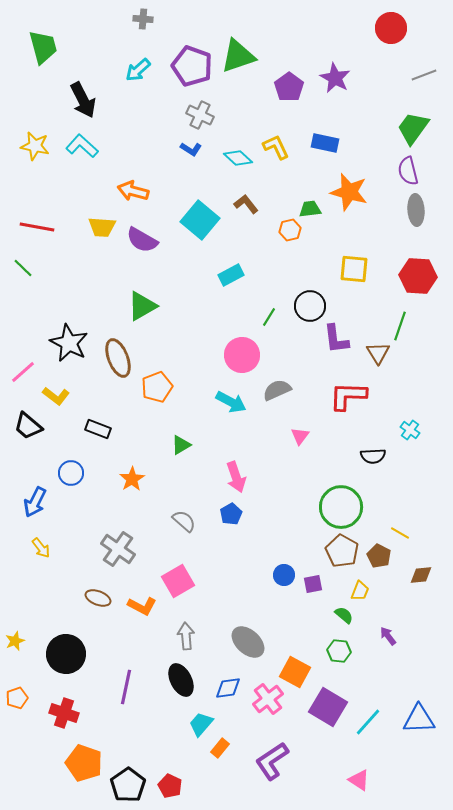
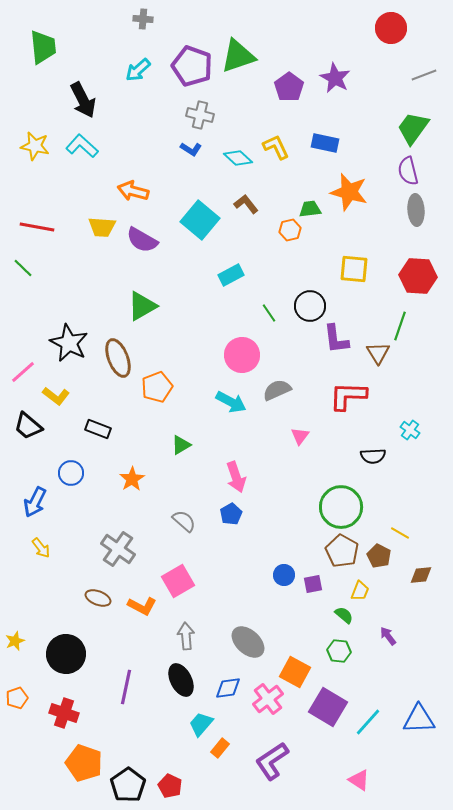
green trapezoid at (43, 47): rotated 9 degrees clockwise
gray cross at (200, 115): rotated 12 degrees counterclockwise
green line at (269, 317): moved 4 px up; rotated 66 degrees counterclockwise
